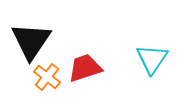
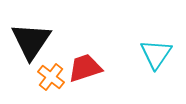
cyan triangle: moved 4 px right, 5 px up
orange cross: moved 4 px right
